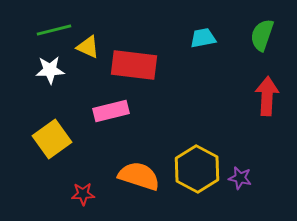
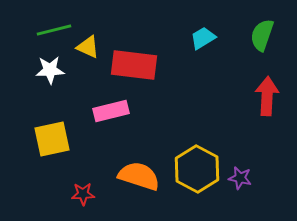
cyan trapezoid: rotated 20 degrees counterclockwise
yellow square: rotated 24 degrees clockwise
